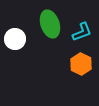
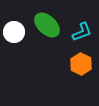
green ellipse: moved 3 px left, 1 px down; rotated 28 degrees counterclockwise
white circle: moved 1 px left, 7 px up
